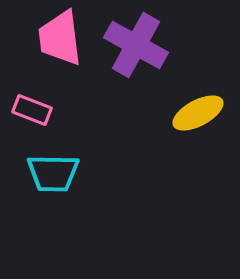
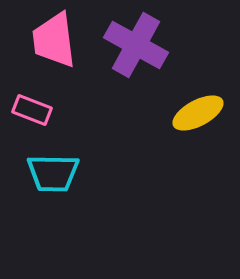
pink trapezoid: moved 6 px left, 2 px down
